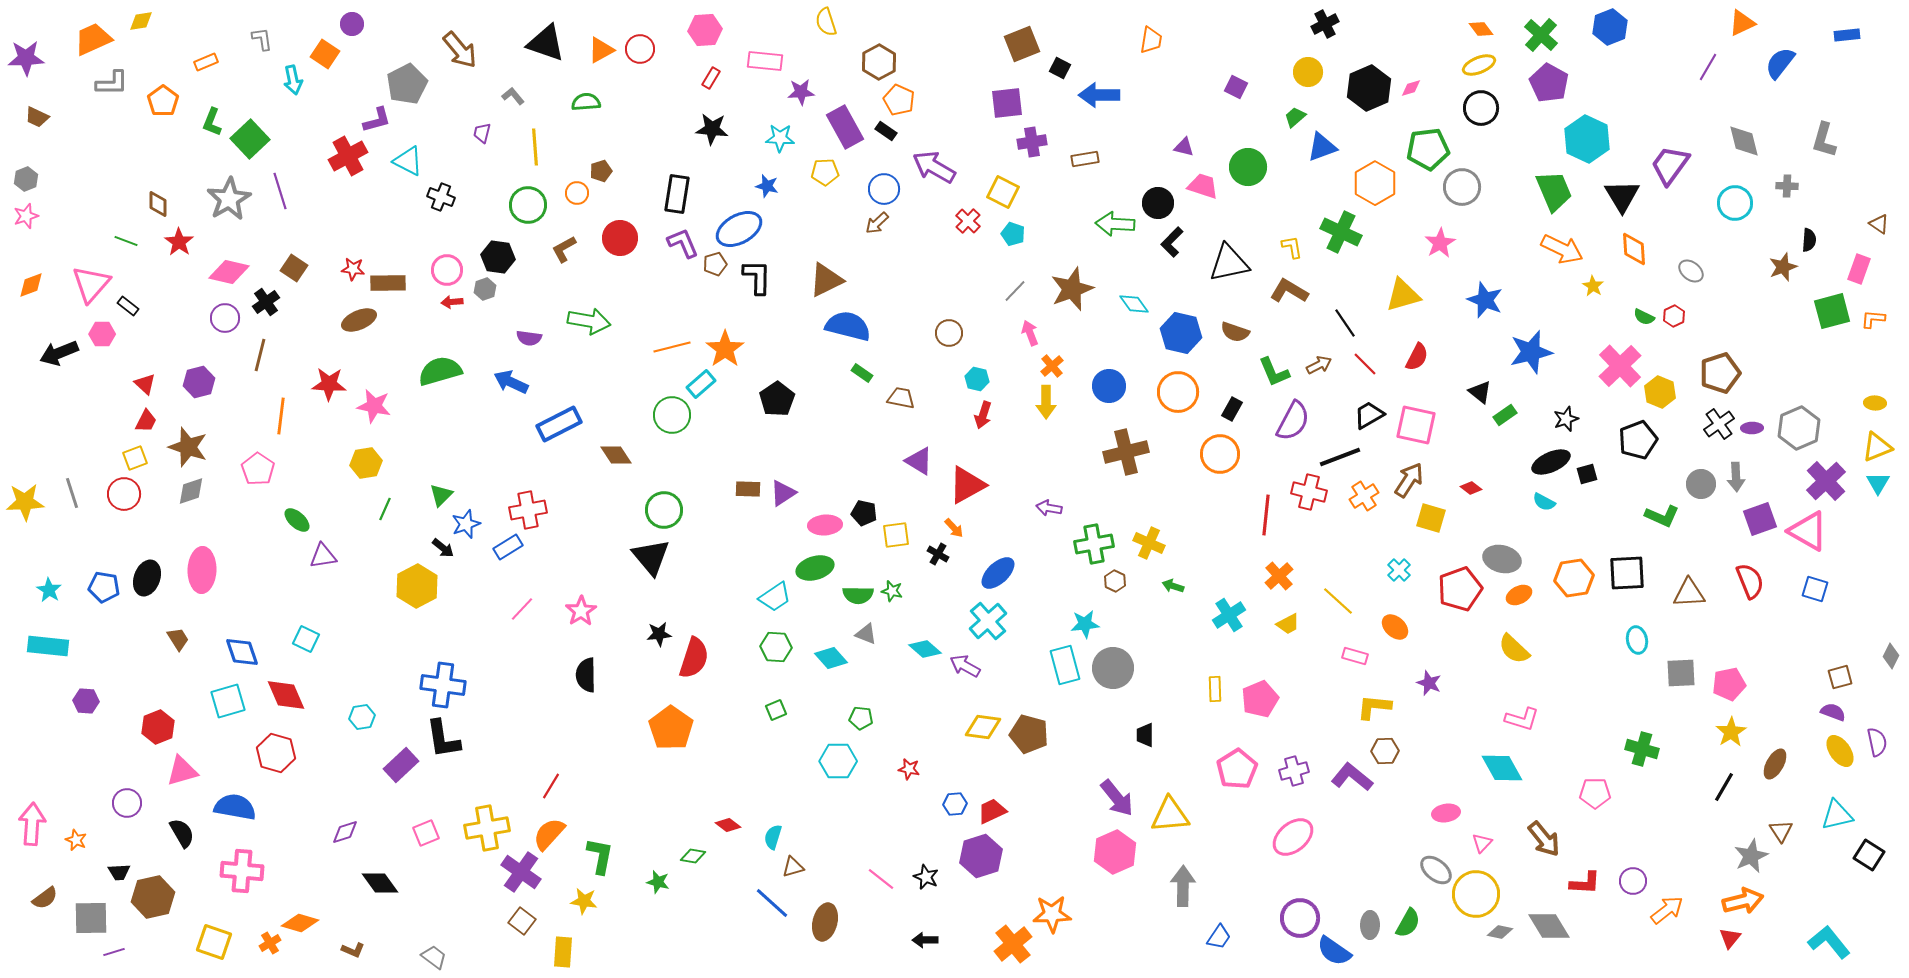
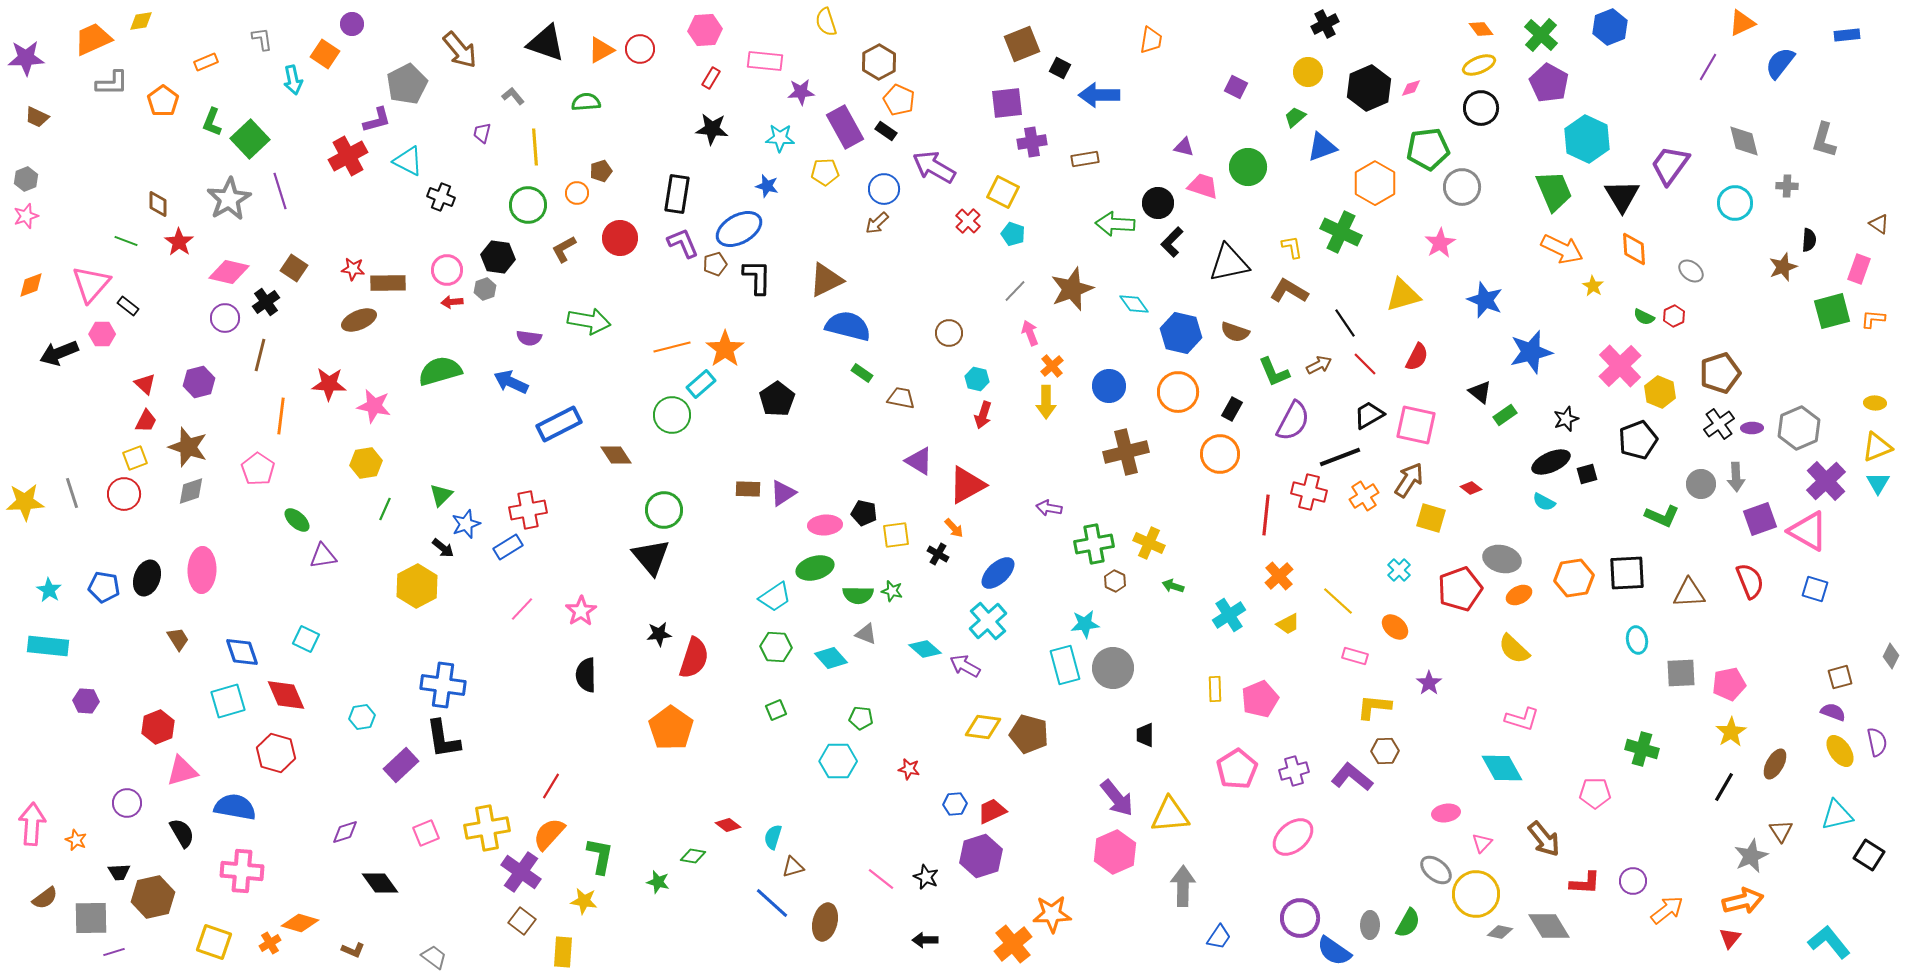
purple star at (1429, 683): rotated 15 degrees clockwise
